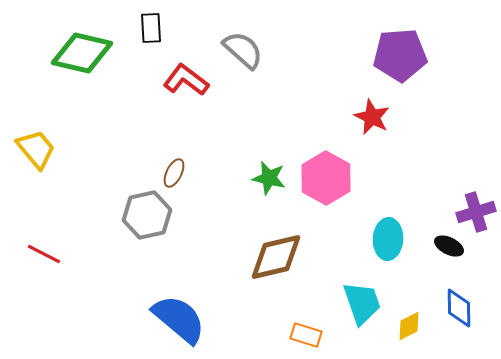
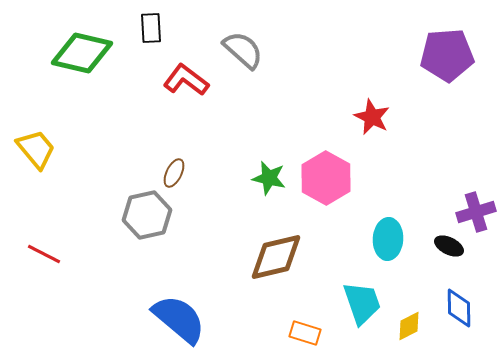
purple pentagon: moved 47 px right
orange rectangle: moved 1 px left, 2 px up
